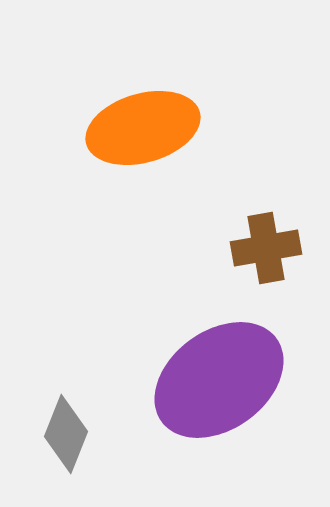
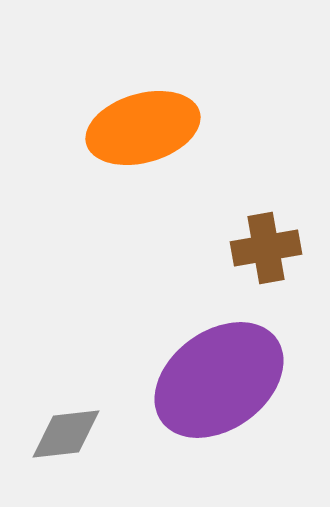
gray diamond: rotated 62 degrees clockwise
